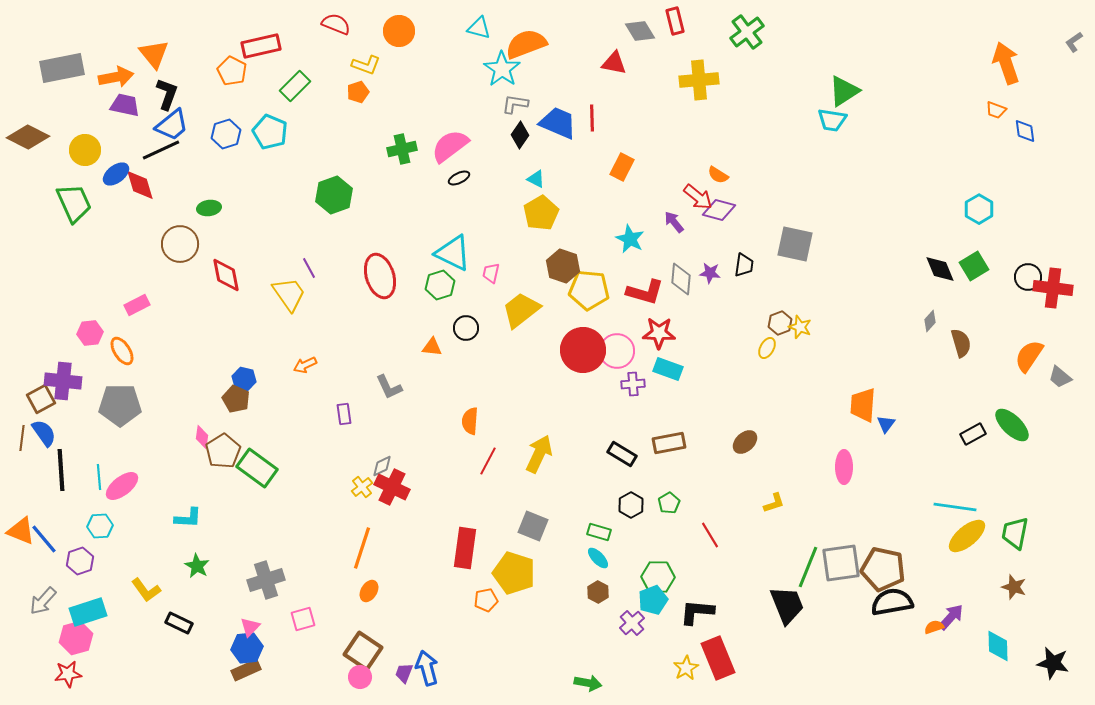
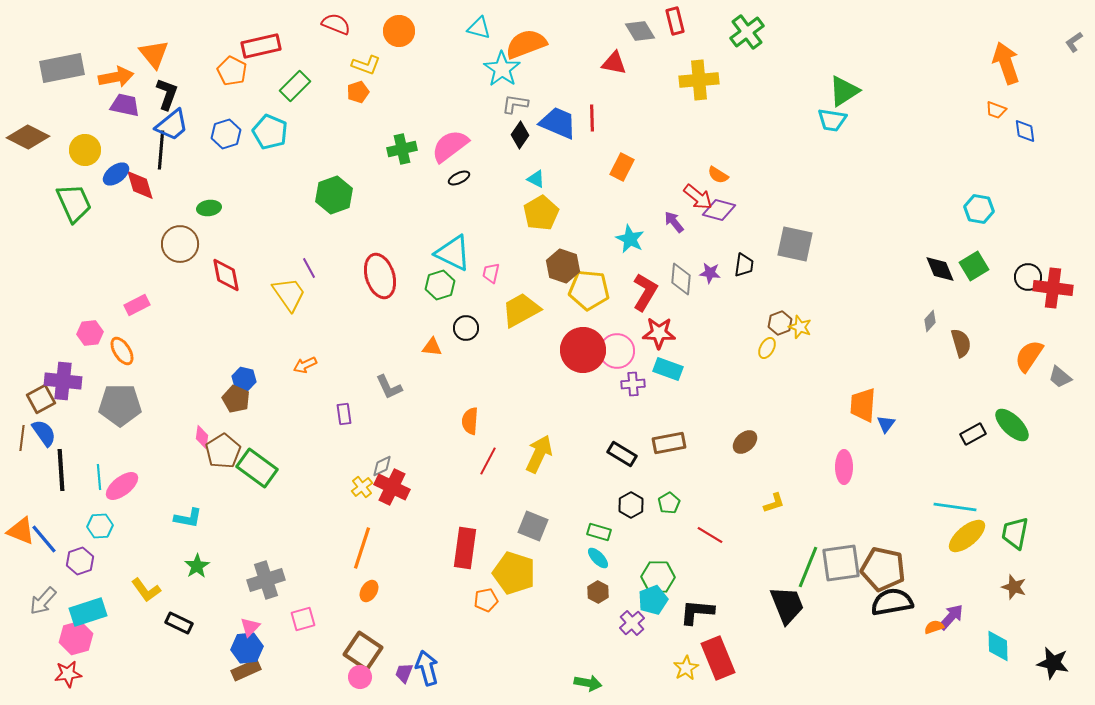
black line at (161, 150): rotated 60 degrees counterclockwise
cyan hexagon at (979, 209): rotated 20 degrees counterclockwise
red L-shape at (645, 292): rotated 75 degrees counterclockwise
yellow trapezoid at (521, 310): rotated 9 degrees clockwise
cyan L-shape at (188, 518): rotated 8 degrees clockwise
red line at (710, 535): rotated 28 degrees counterclockwise
green star at (197, 566): rotated 10 degrees clockwise
